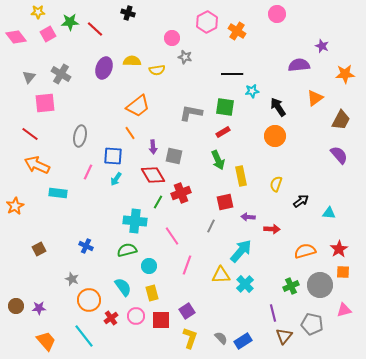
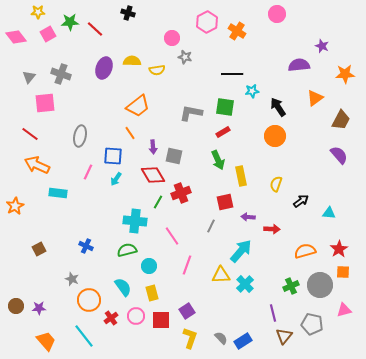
gray cross at (61, 74): rotated 12 degrees counterclockwise
